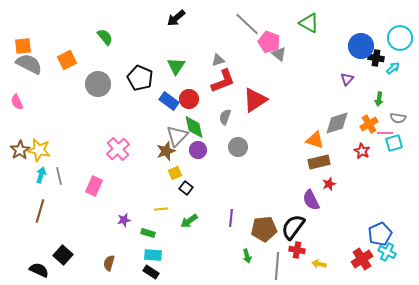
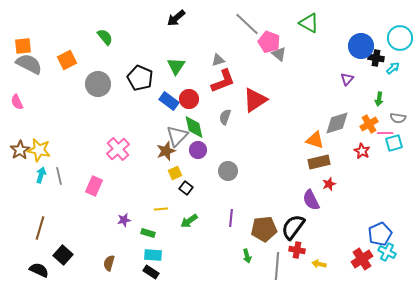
gray circle at (238, 147): moved 10 px left, 24 px down
brown line at (40, 211): moved 17 px down
